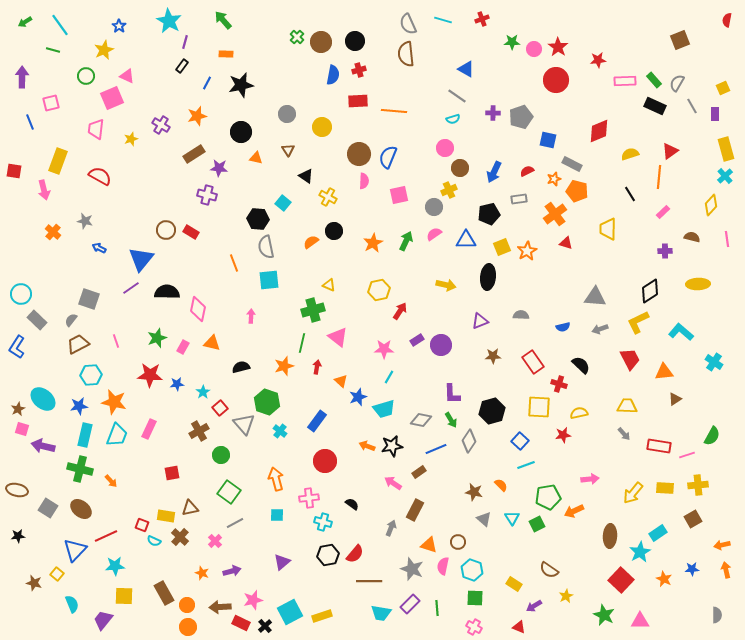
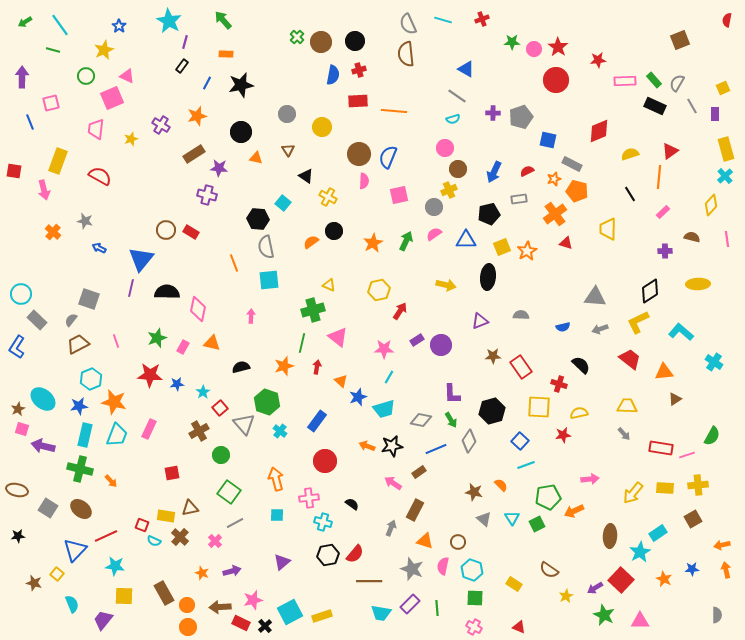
brown circle at (460, 168): moved 2 px left, 1 px down
purple line at (131, 288): rotated 42 degrees counterclockwise
red trapezoid at (630, 359): rotated 25 degrees counterclockwise
red rectangle at (533, 362): moved 12 px left, 5 px down
cyan hexagon at (91, 375): moved 4 px down; rotated 20 degrees counterclockwise
red rectangle at (659, 446): moved 2 px right, 2 px down
orange triangle at (429, 545): moved 4 px left, 4 px up
cyan star at (115, 566): rotated 12 degrees clockwise
purple arrow at (534, 606): moved 61 px right, 18 px up
